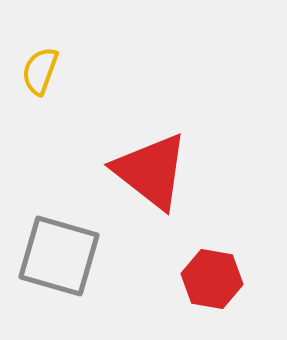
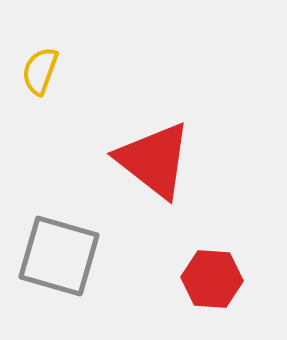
red triangle: moved 3 px right, 11 px up
red hexagon: rotated 6 degrees counterclockwise
